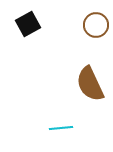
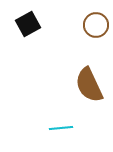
brown semicircle: moved 1 px left, 1 px down
